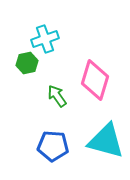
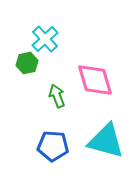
cyan cross: rotated 24 degrees counterclockwise
pink diamond: rotated 33 degrees counterclockwise
green arrow: rotated 15 degrees clockwise
